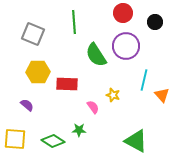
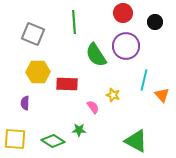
purple semicircle: moved 2 px left, 2 px up; rotated 128 degrees counterclockwise
